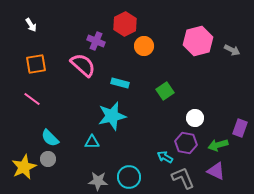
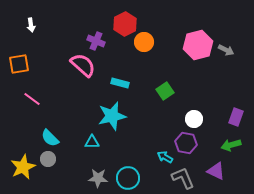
white arrow: rotated 24 degrees clockwise
pink hexagon: moved 4 px down
orange circle: moved 4 px up
gray arrow: moved 6 px left
orange square: moved 17 px left
white circle: moved 1 px left, 1 px down
purple rectangle: moved 4 px left, 11 px up
green arrow: moved 13 px right
yellow star: moved 1 px left
cyan circle: moved 1 px left, 1 px down
gray star: moved 3 px up
